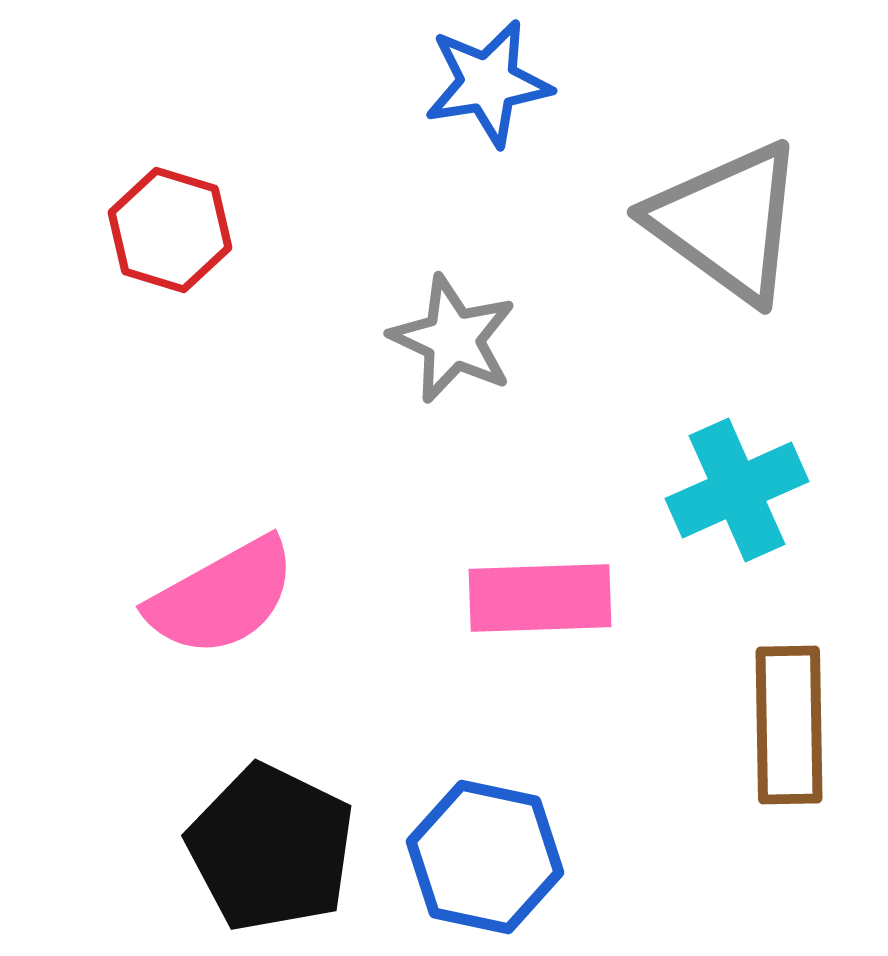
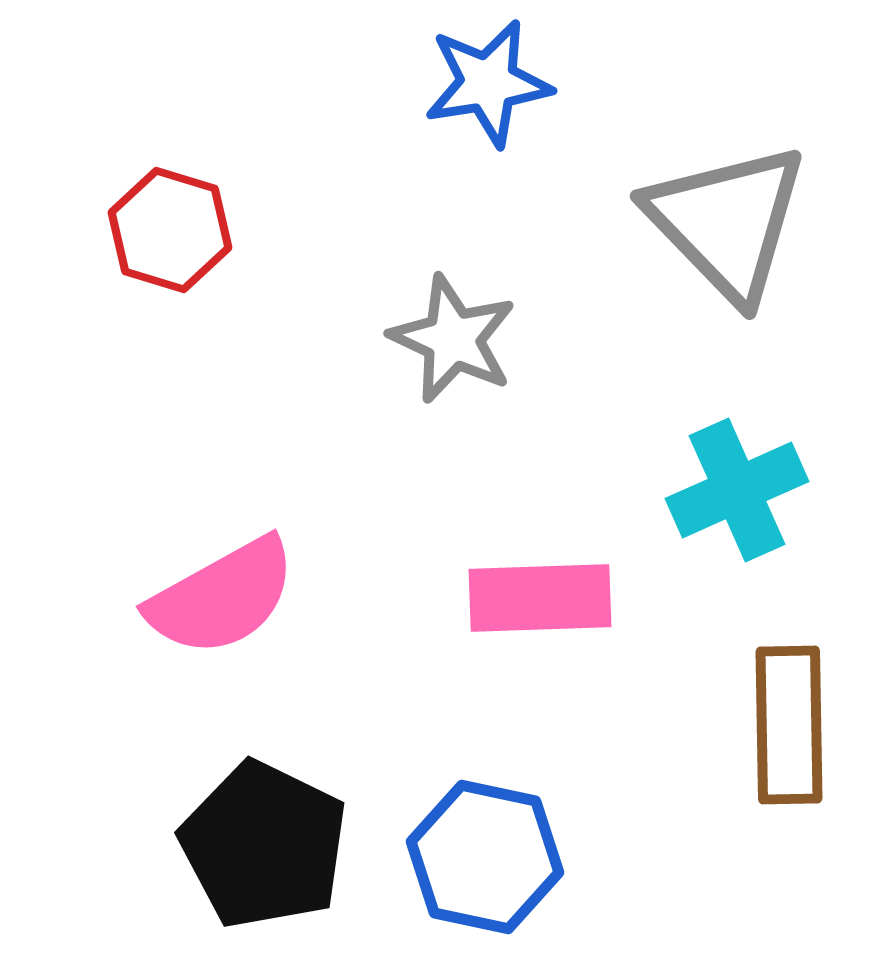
gray triangle: rotated 10 degrees clockwise
black pentagon: moved 7 px left, 3 px up
